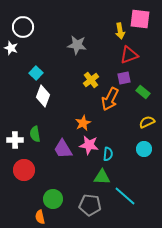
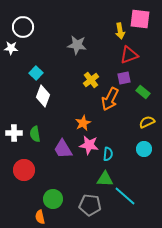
white star: rotated 16 degrees counterclockwise
white cross: moved 1 px left, 7 px up
green triangle: moved 3 px right, 2 px down
